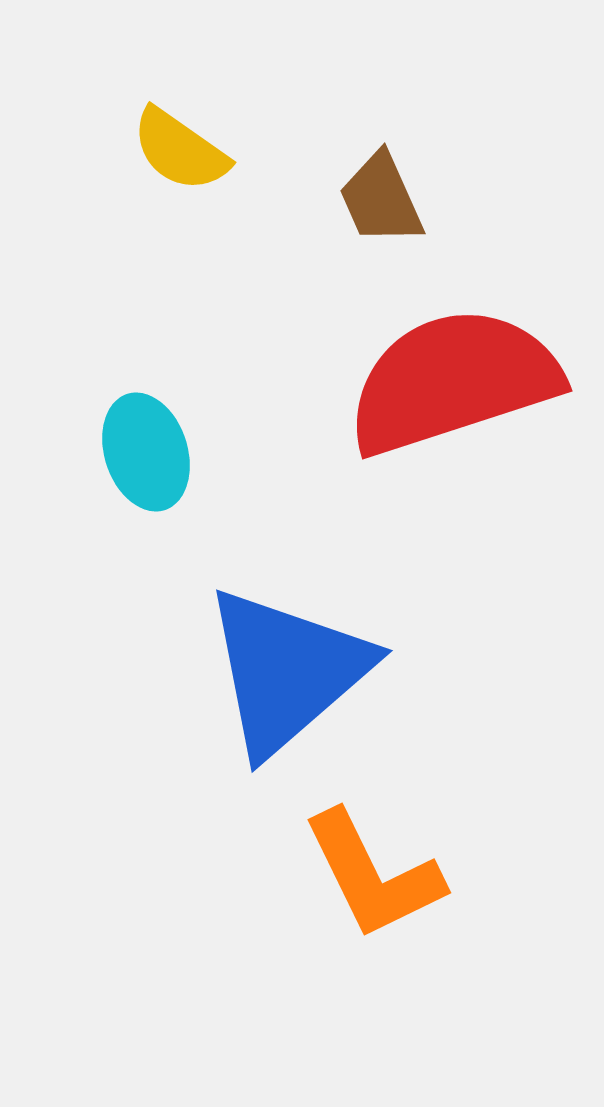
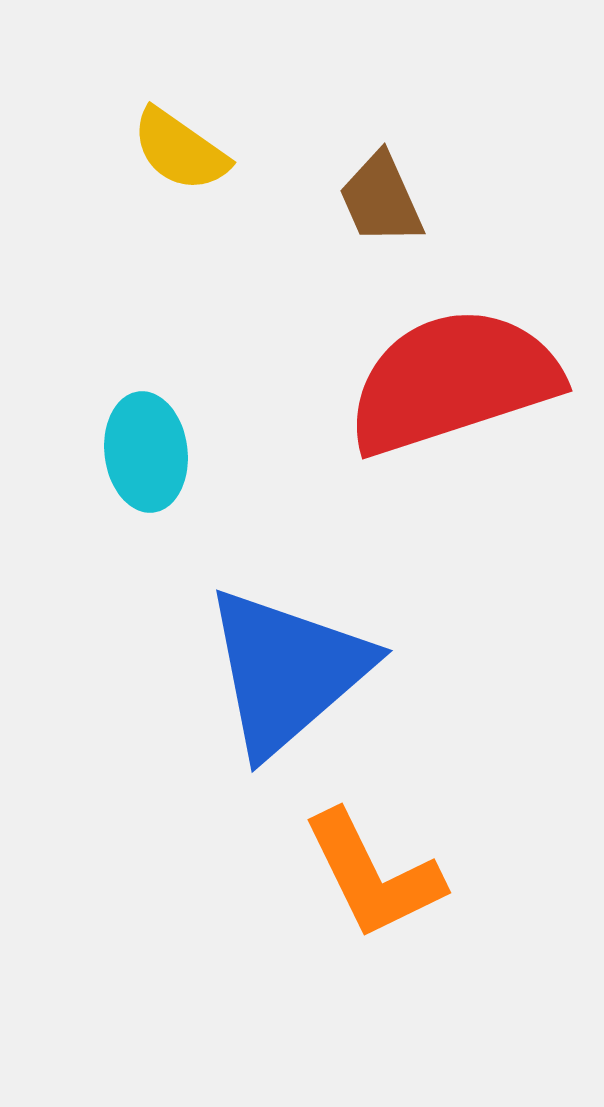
cyan ellipse: rotated 11 degrees clockwise
